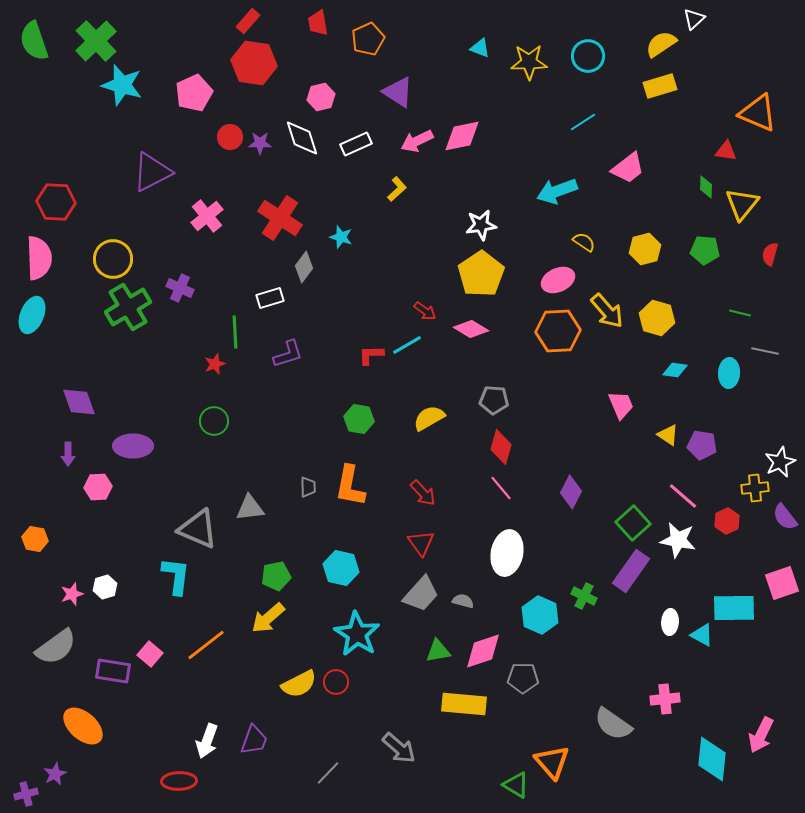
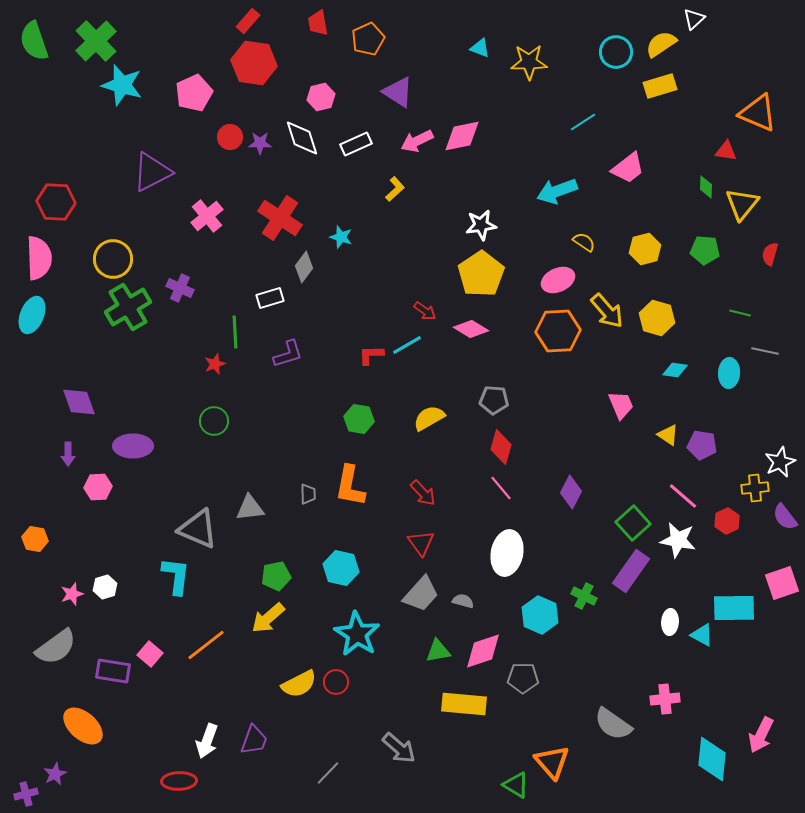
cyan circle at (588, 56): moved 28 px right, 4 px up
yellow L-shape at (397, 189): moved 2 px left
gray trapezoid at (308, 487): moved 7 px down
